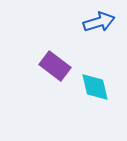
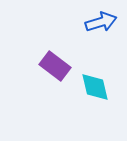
blue arrow: moved 2 px right
